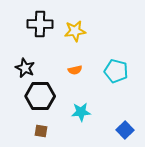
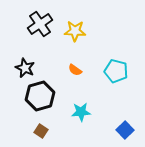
black cross: rotated 35 degrees counterclockwise
yellow star: rotated 10 degrees clockwise
orange semicircle: rotated 48 degrees clockwise
black hexagon: rotated 16 degrees counterclockwise
brown square: rotated 24 degrees clockwise
